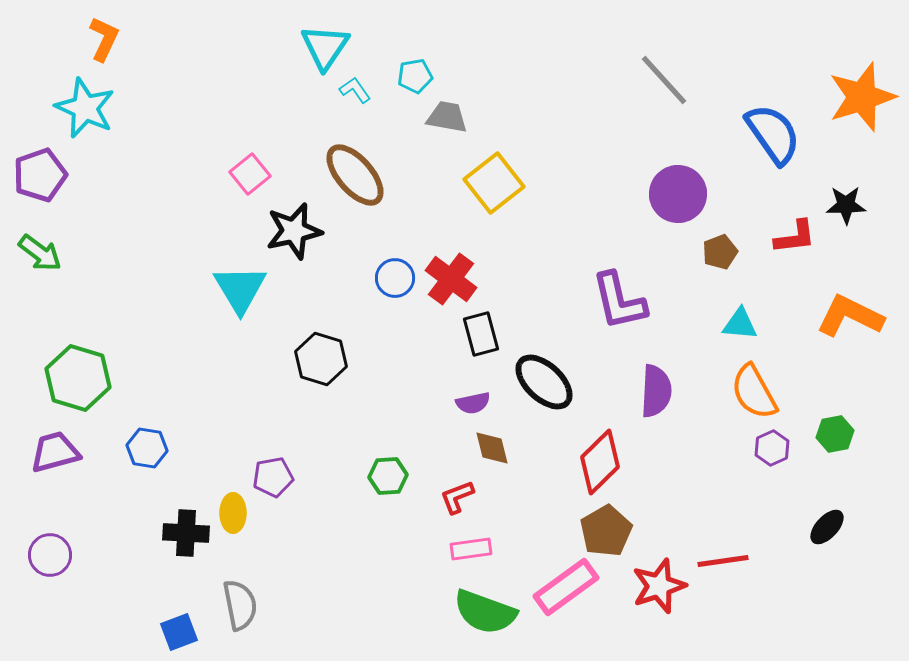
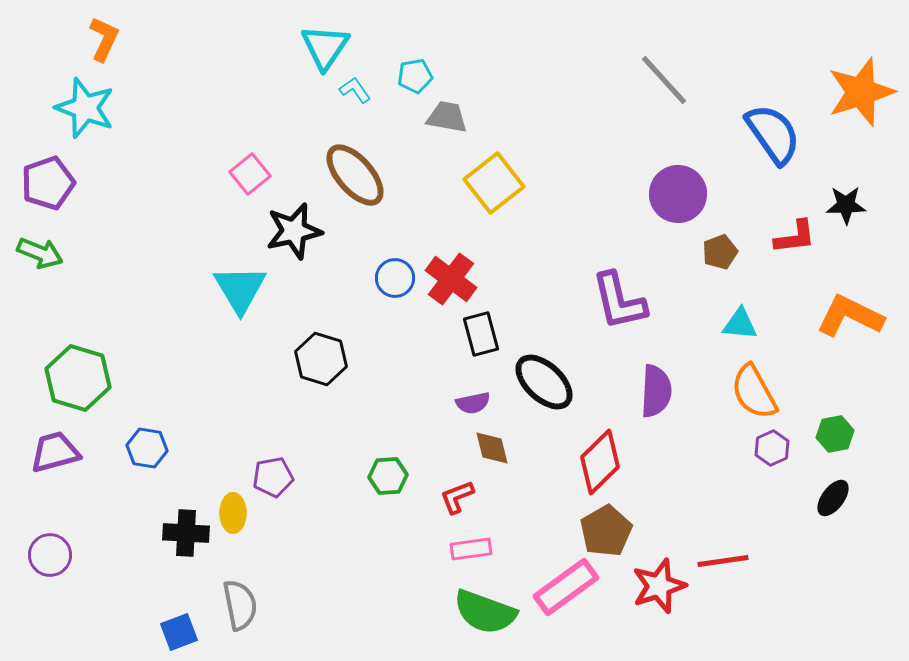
orange star at (862, 97): moved 1 px left, 5 px up
cyan star at (85, 108): rotated 4 degrees counterclockwise
purple pentagon at (40, 175): moved 8 px right, 8 px down
green arrow at (40, 253): rotated 15 degrees counterclockwise
black ellipse at (827, 527): moved 6 px right, 29 px up; rotated 6 degrees counterclockwise
